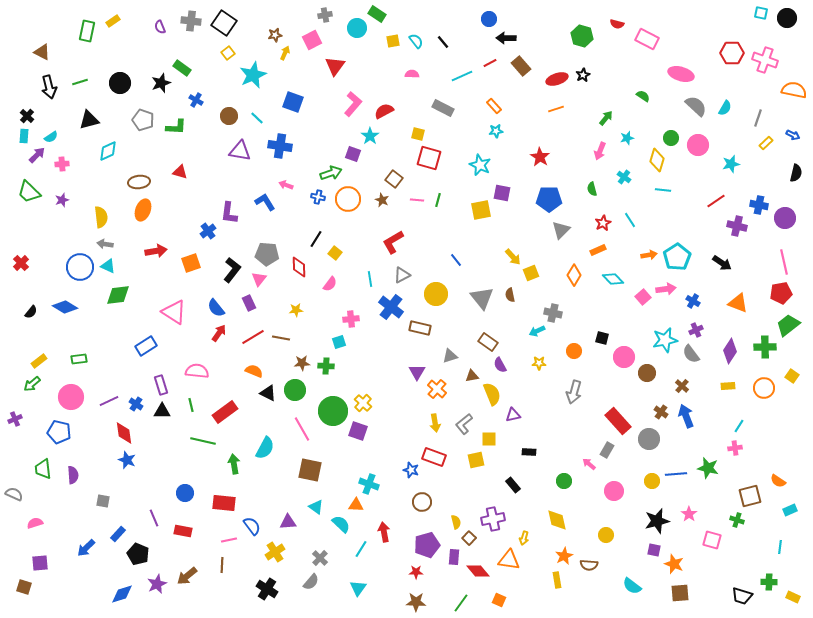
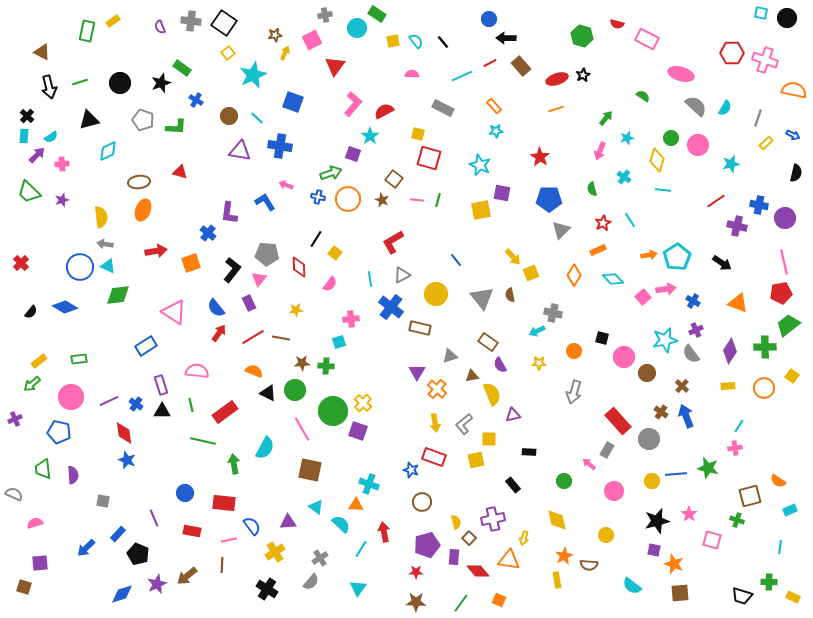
blue cross at (208, 231): moved 2 px down; rotated 14 degrees counterclockwise
red rectangle at (183, 531): moved 9 px right
gray cross at (320, 558): rotated 14 degrees clockwise
